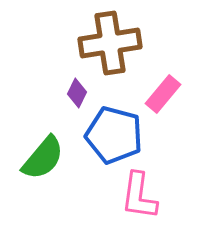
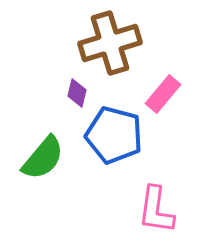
brown cross: rotated 8 degrees counterclockwise
purple diamond: rotated 12 degrees counterclockwise
pink L-shape: moved 17 px right, 14 px down
